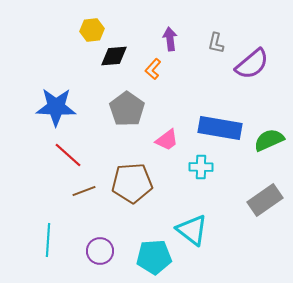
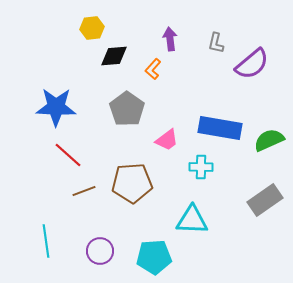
yellow hexagon: moved 2 px up
cyan triangle: moved 10 px up; rotated 36 degrees counterclockwise
cyan line: moved 2 px left, 1 px down; rotated 12 degrees counterclockwise
